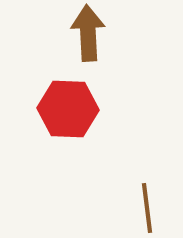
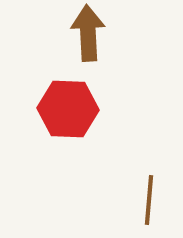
brown line: moved 2 px right, 8 px up; rotated 12 degrees clockwise
